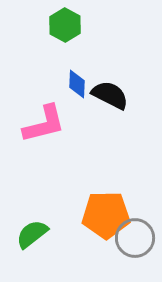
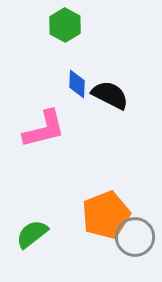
pink L-shape: moved 5 px down
orange pentagon: rotated 21 degrees counterclockwise
gray circle: moved 1 px up
